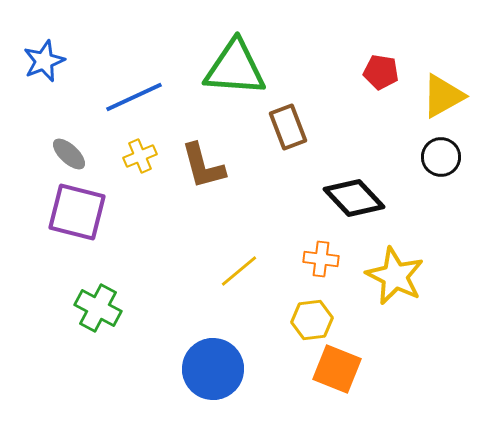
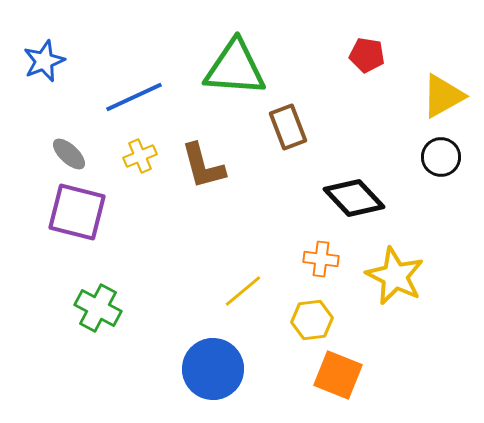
red pentagon: moved 14 px left, 17 px up
yellow line: moved 4 px right, 20 px down
orange square: moved 1 px right, 6 px down
